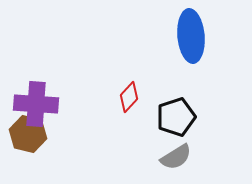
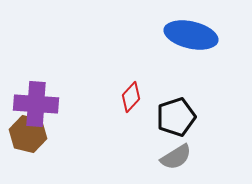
blue ellipse: moved 1 px up; rotated 72 degrees counterclockwise
red diamond: moved 2 px right
